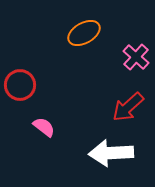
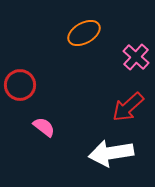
white arrow: rotated 6 degrees counterclockwise
